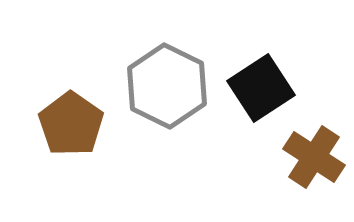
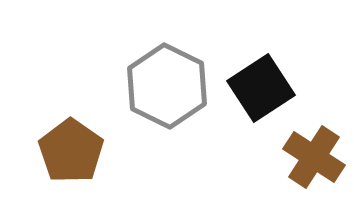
brown pentagon: moved 27 px down
